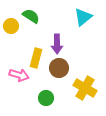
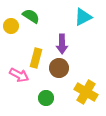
cyan triangle: rotated 12 degrees clockwise
purple arrow: moved 5 px right
pink arrow: rotated 12 degrees clockwise
yellow cross: moved 1 px right, 4 px down
